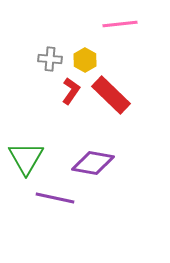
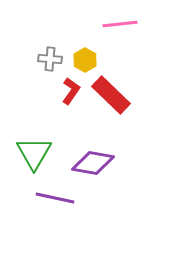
green triangle: moved 8 px right, 5 px up
